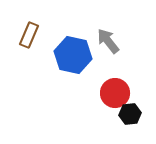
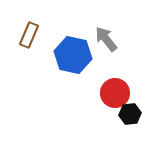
gray arrow: moved 2 px left, 2 px up
